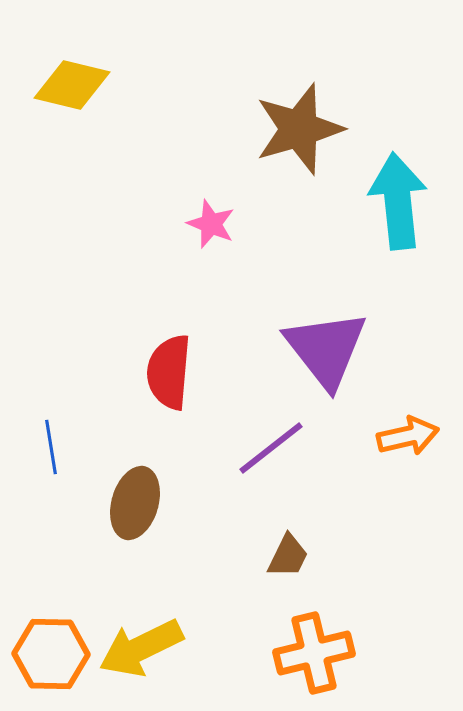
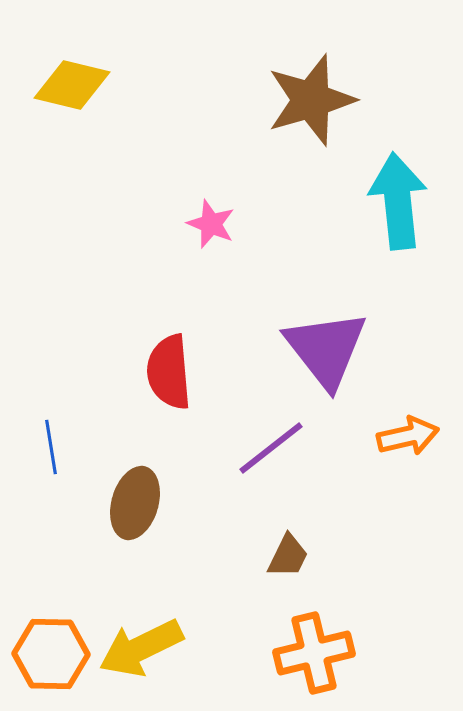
brown star: moved 12 px right, 29 px up
red semicircle: rotated 10 degrees counterclockwise
